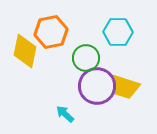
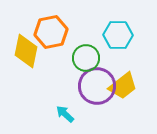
cyan hexagon: moved 3 px down
yellow diamond: moved 1 px right
yellow trapezoid: moved 2 px left, 1 px up; rotated 56 degrees counterclockwise
